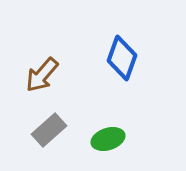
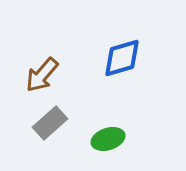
blue diamond: rotated 54 degrees clockwise
gray rectangle: moved 1 px right, 7 px up
